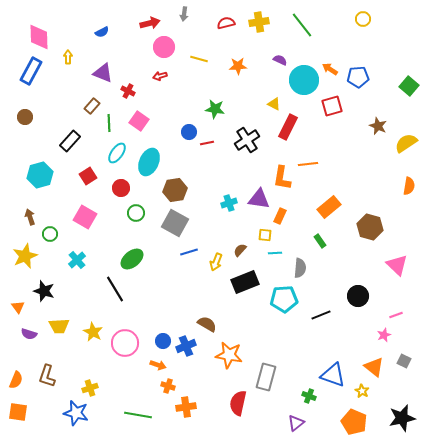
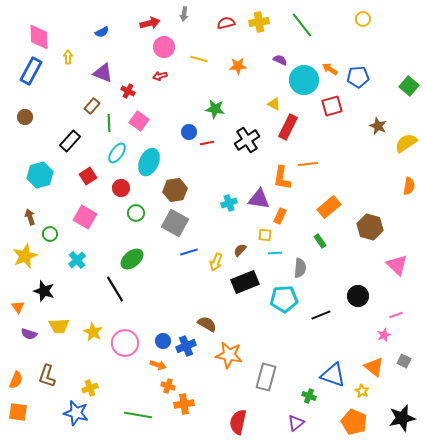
red semicircle at (238, 403): moved 19 px down
orange cross at (186, 407): moved 2 px left, 3 px up
